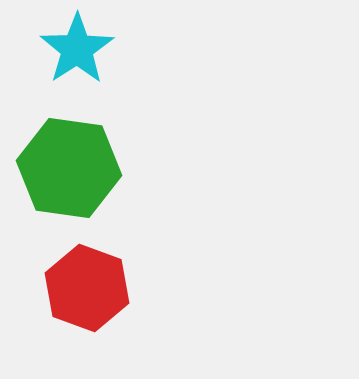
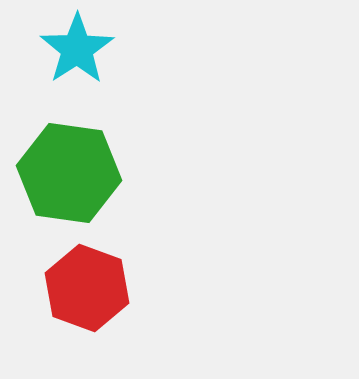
green hexagon: moved 5 px down
